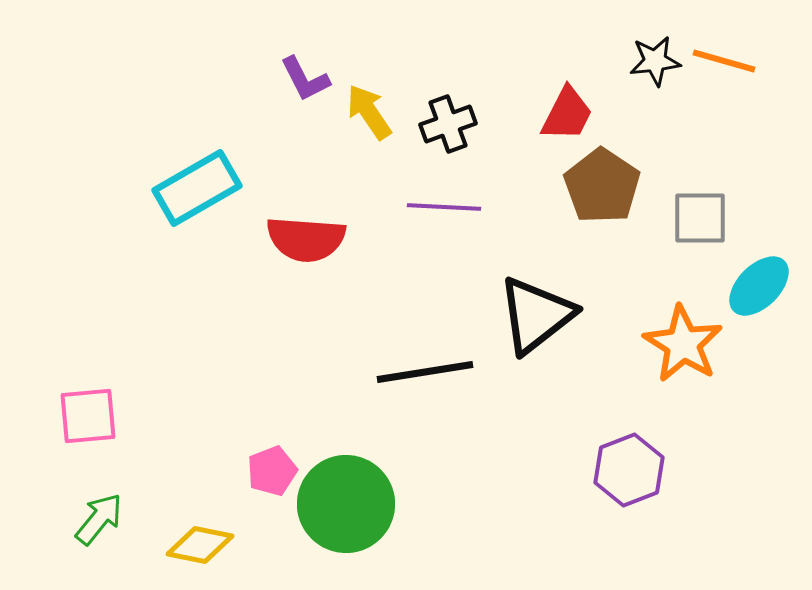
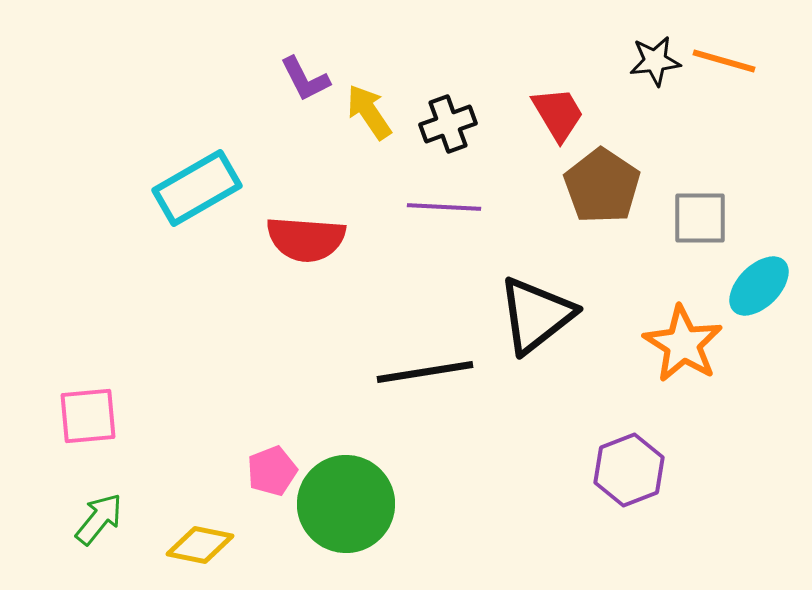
red trapezoid: moved 9 px left; rotated 58 degrees counterclockwise
